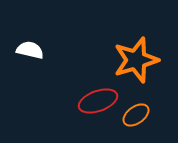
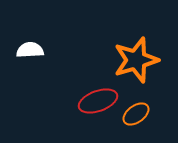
white semicircle: rotated 16 degrees counterclockwise
orange ellipse: moved 1 px up
